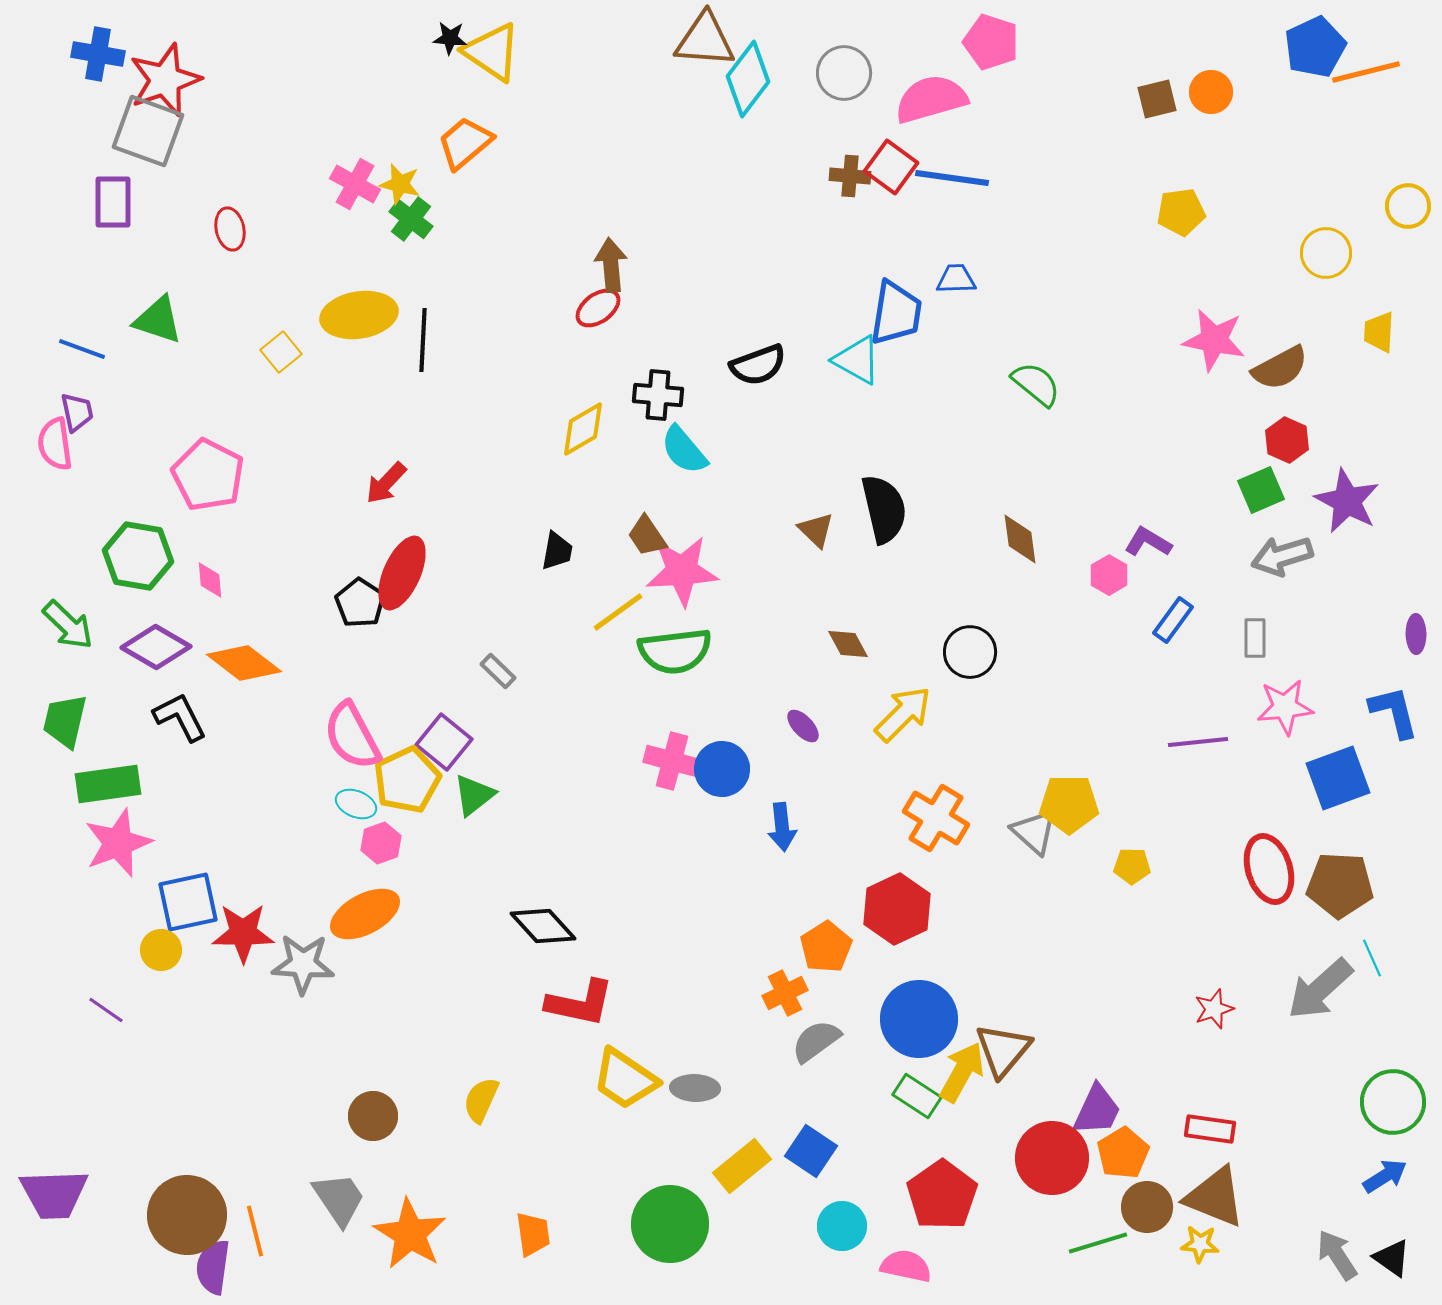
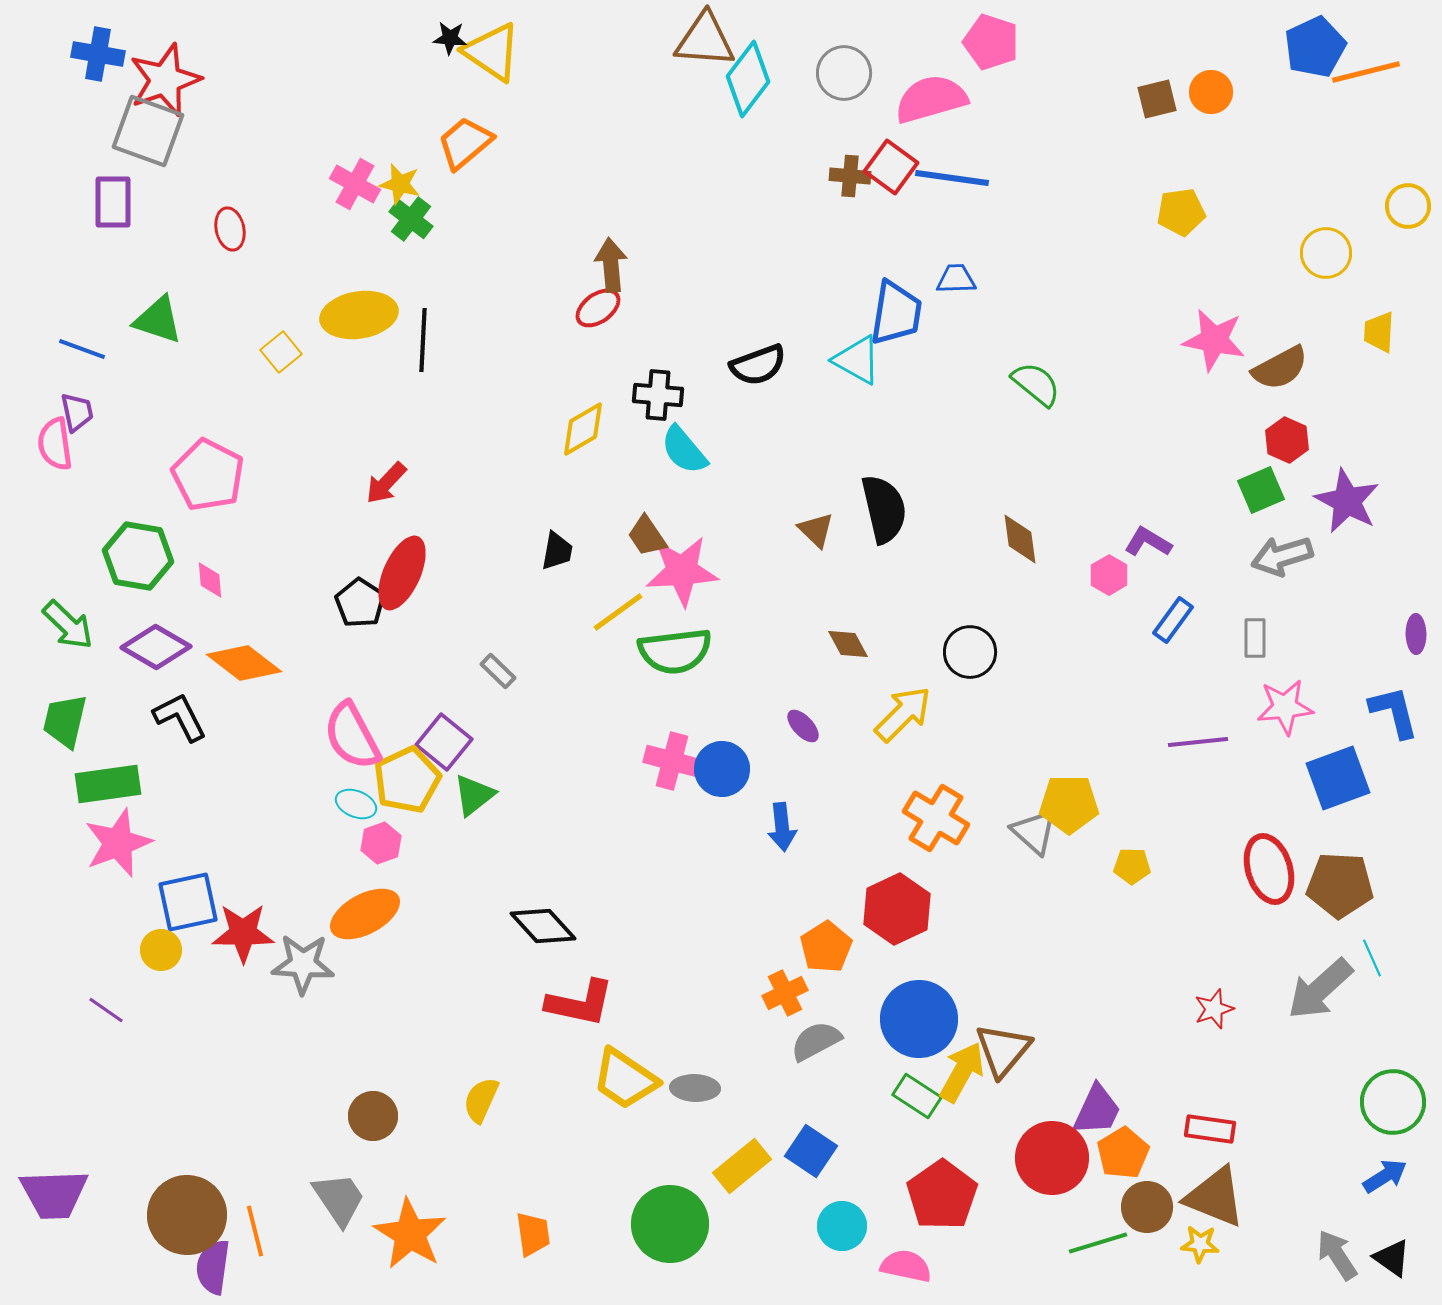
gray semicircle at (816, 1041): rotated 8 degrees clockwise
